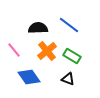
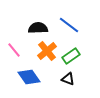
green rectangle: moved 1 px left; rotated 66 degrees counterclockwise
